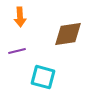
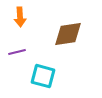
purple line: moved 1 px down
cyan square: moved 1 px up
